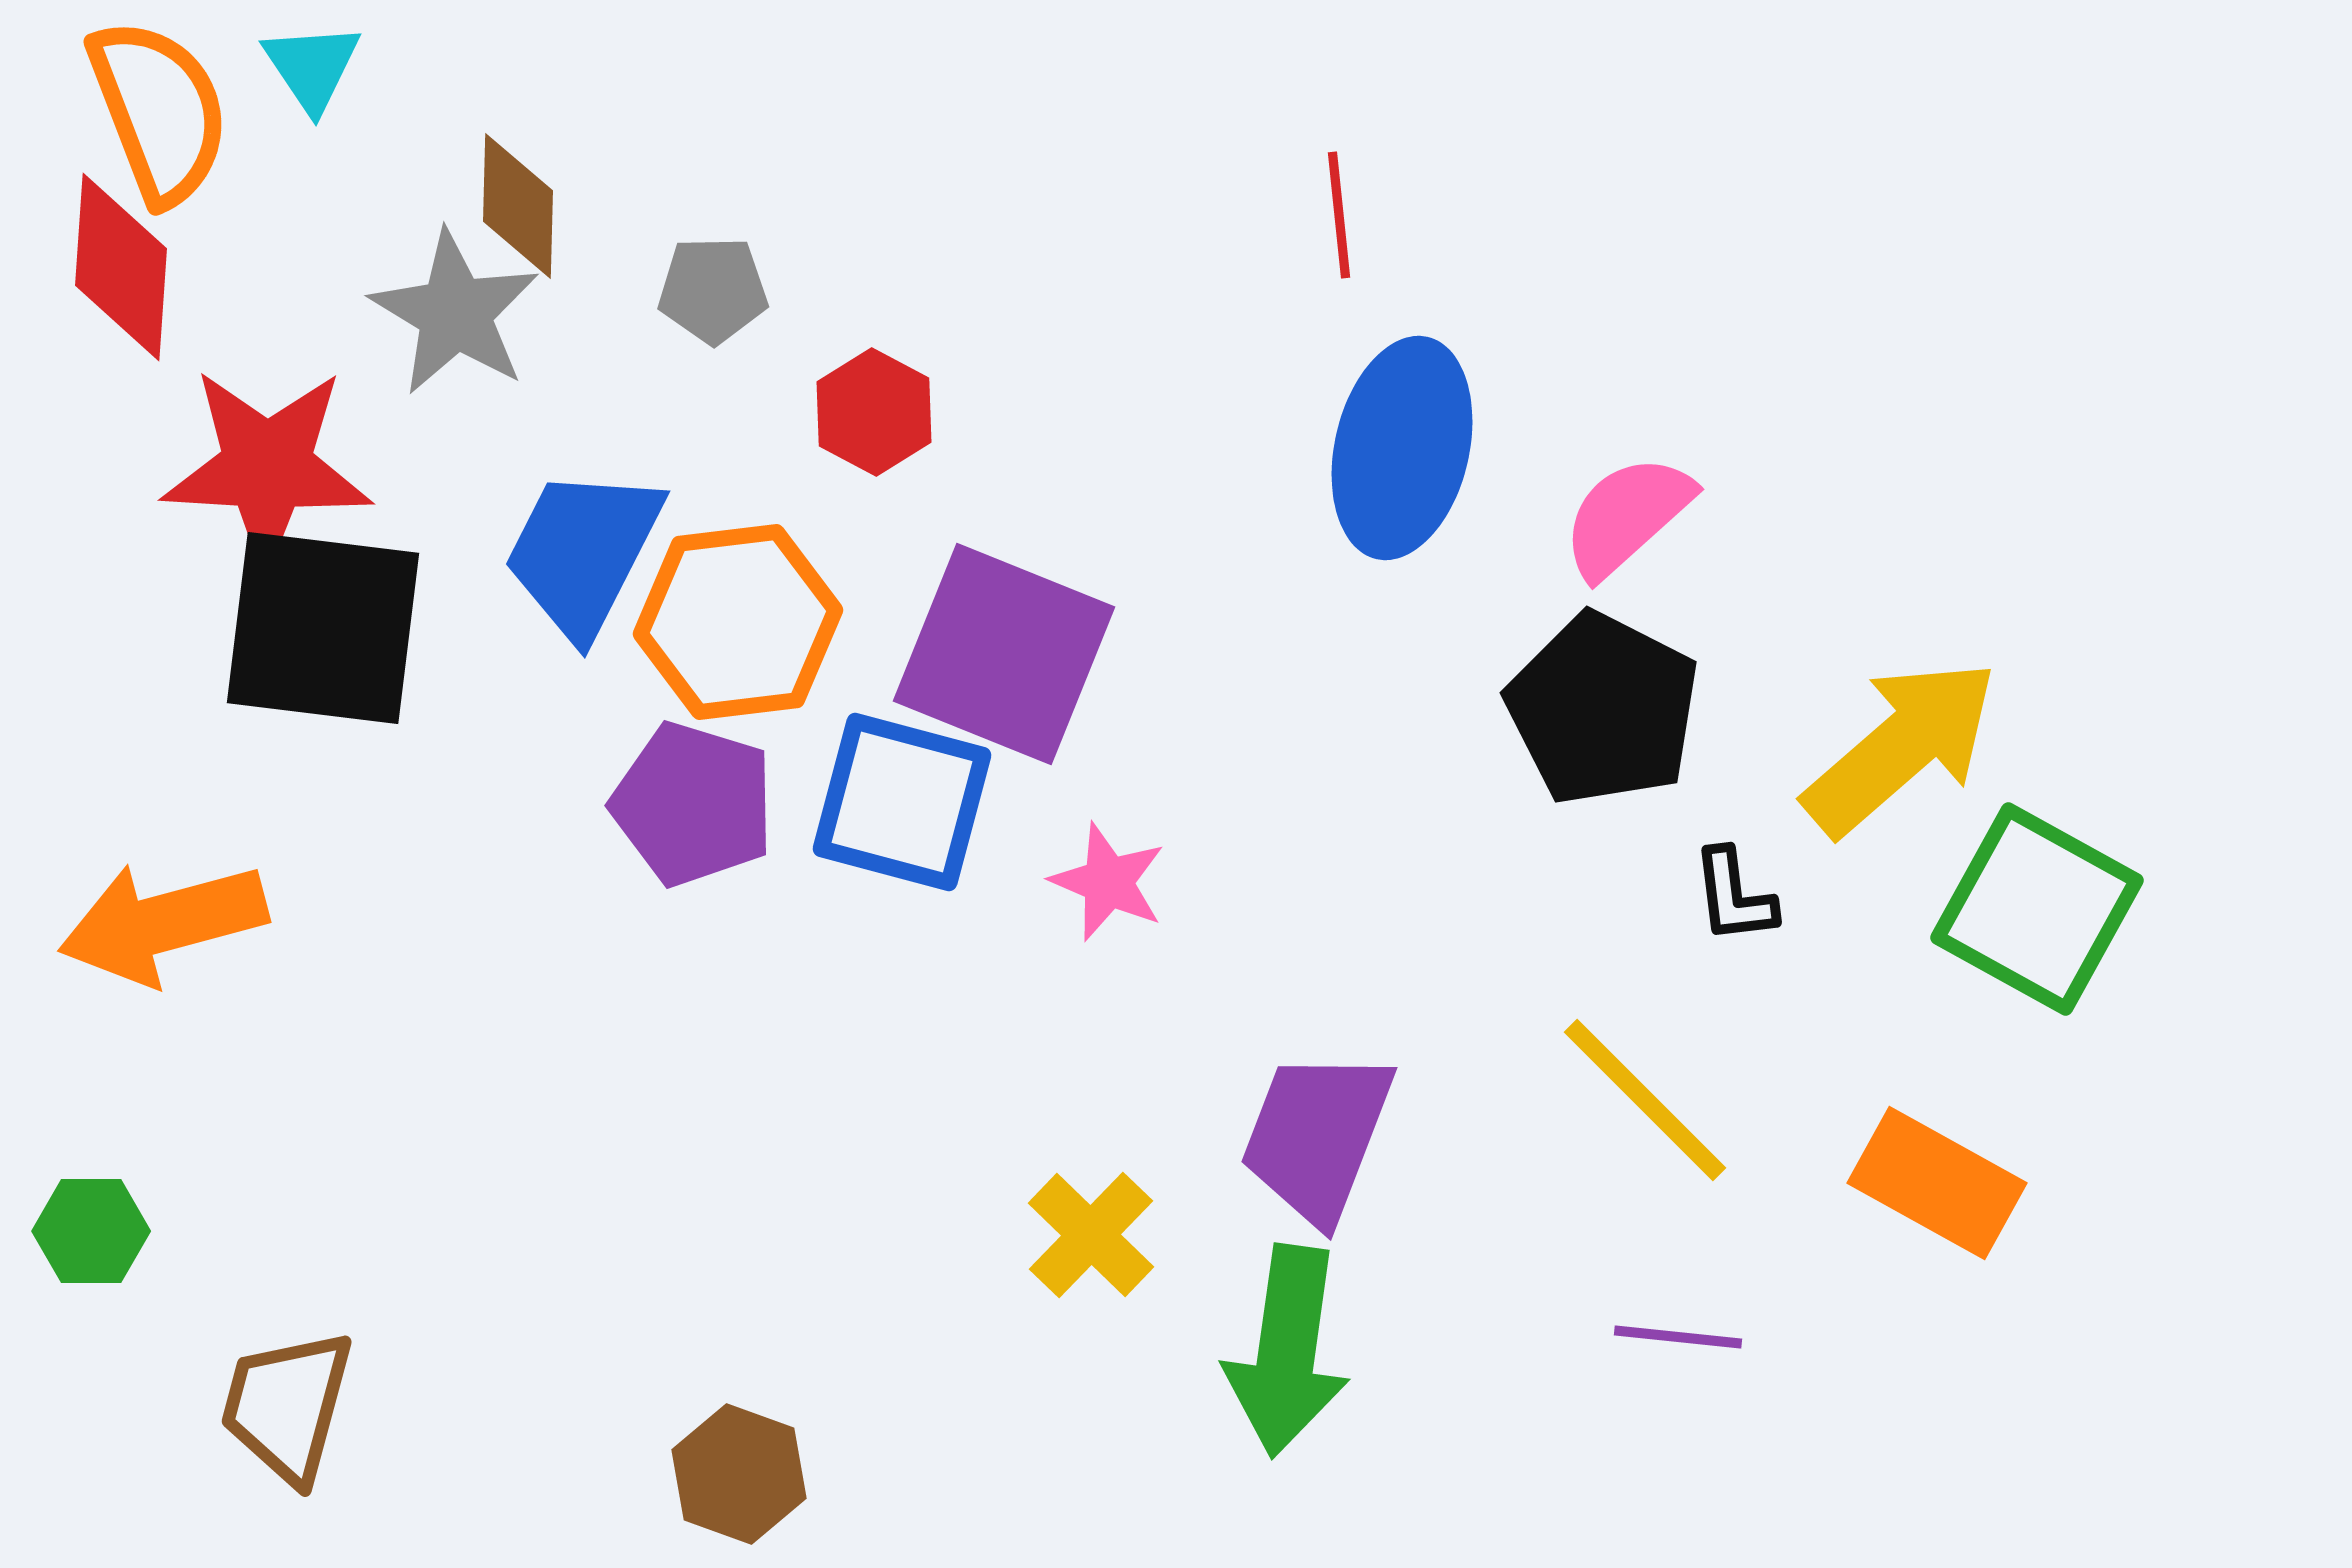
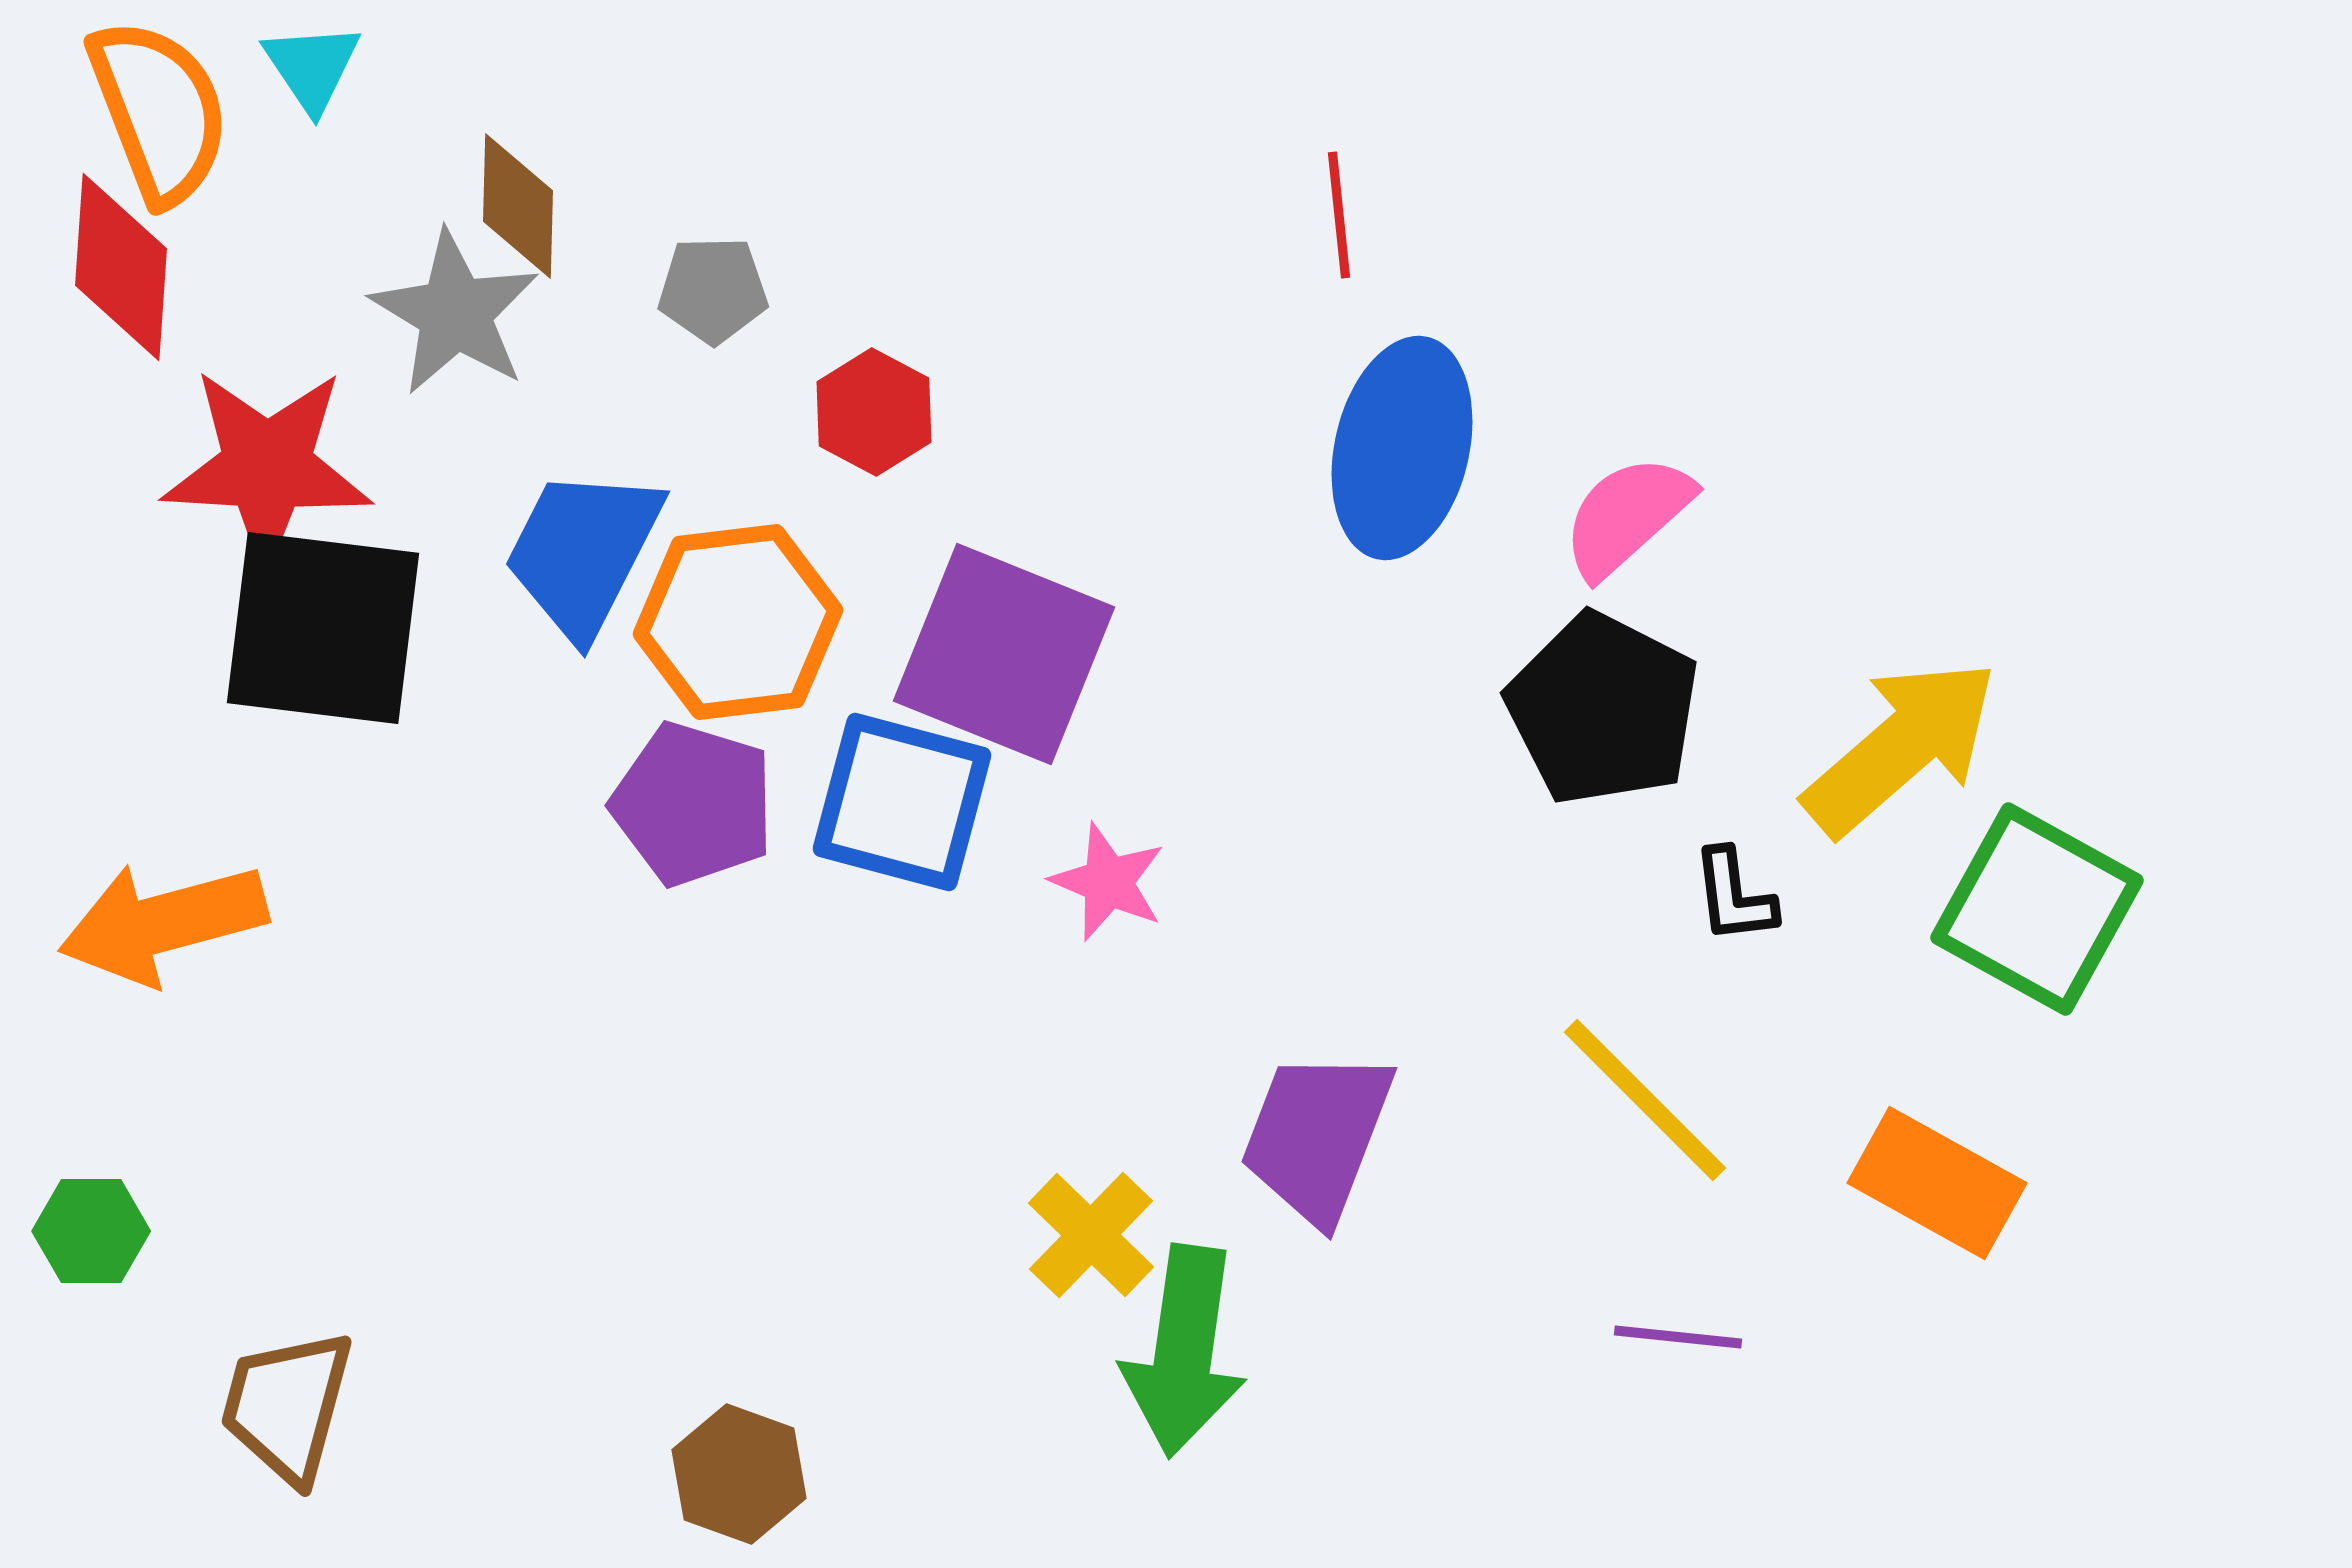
green arrow: moved 103 px left
